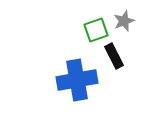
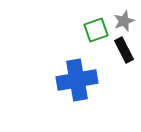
black rectangle: moved 10 px right, 6 px up
